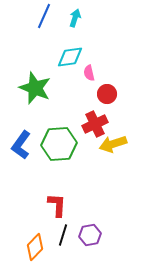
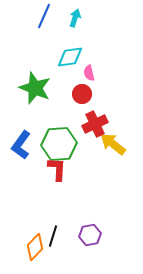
red circle: moved 25 px left
yellow arrow: rotated 56 degrees clockwise
red L-shape: moved 36 px up
black line: moved 10 px left, 1 px down
